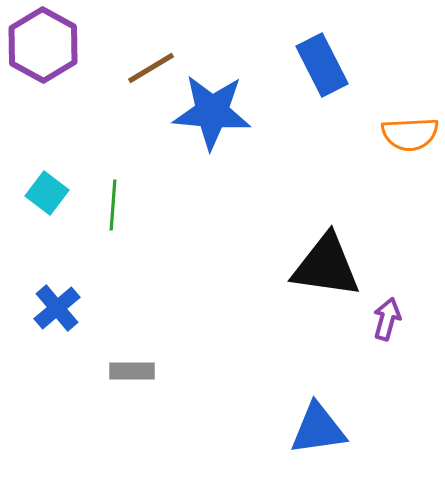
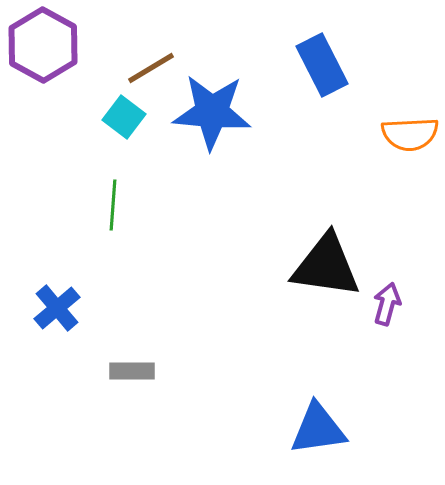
cyan square: moved 77 px right, 76 px up
purple arrow: moved 15 px up
